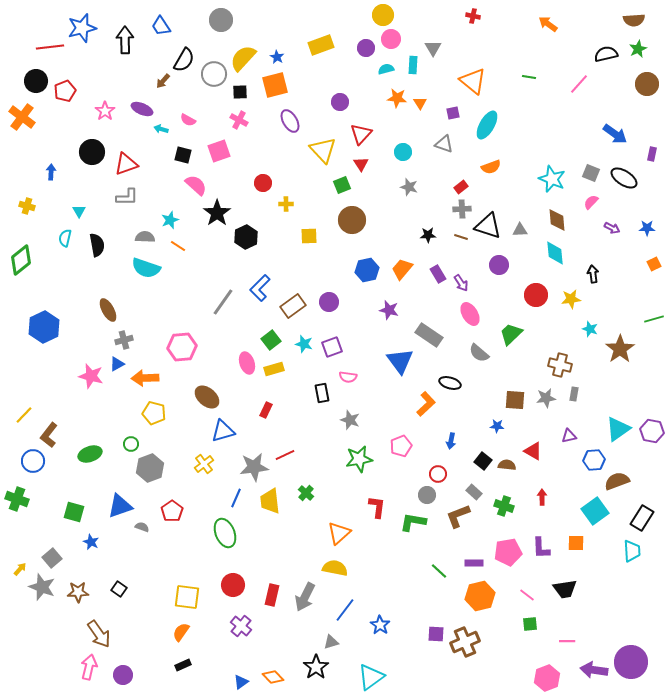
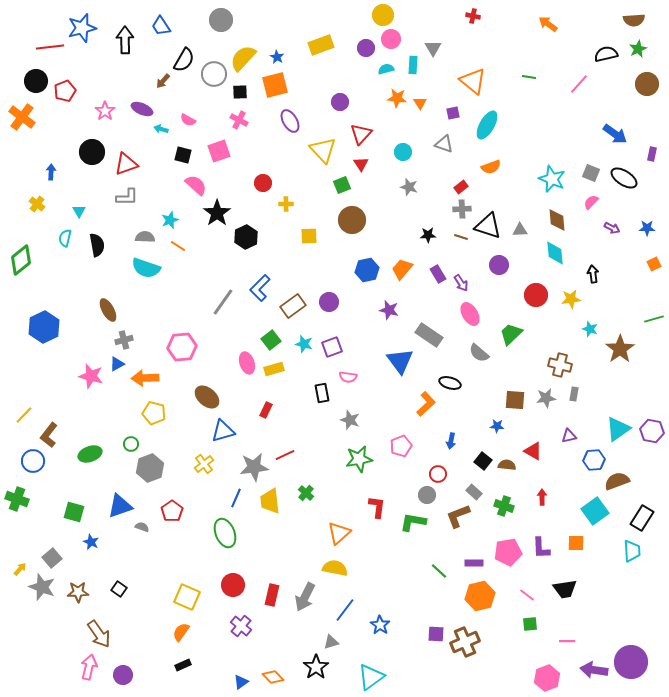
yellow cross at (27, 206): moved 10 px right, 2 px up; rotated 21 degrees clockwise
yellow square at (187, 597): rotated 16 degrees clockwise
